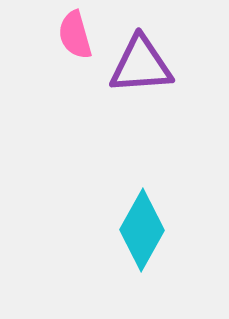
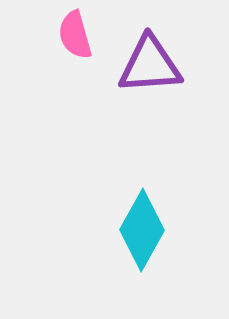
purple triangle: moved 9 px right
